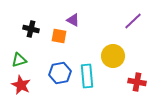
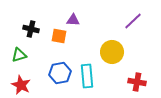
purple triangle: rotated 24 degrees counterclockwise
yellow circle: moved 1 px left, 4 px up
green triangle: moved 5 px up
